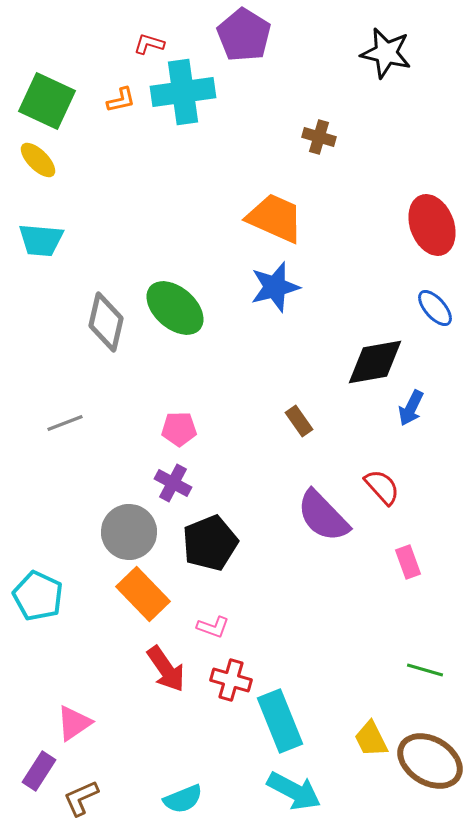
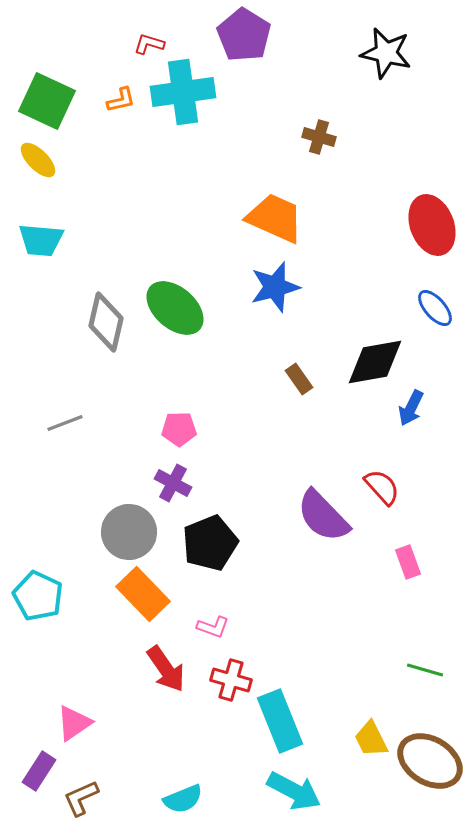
brown rectangle: moved 42 px up
